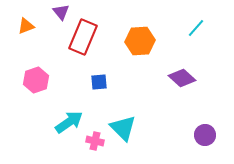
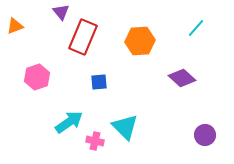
orange triangle: moved 11 px left
pink hexagon: moved 1 px right, 3 px up
cyan triangle: moved 2 px right, 1 px up
